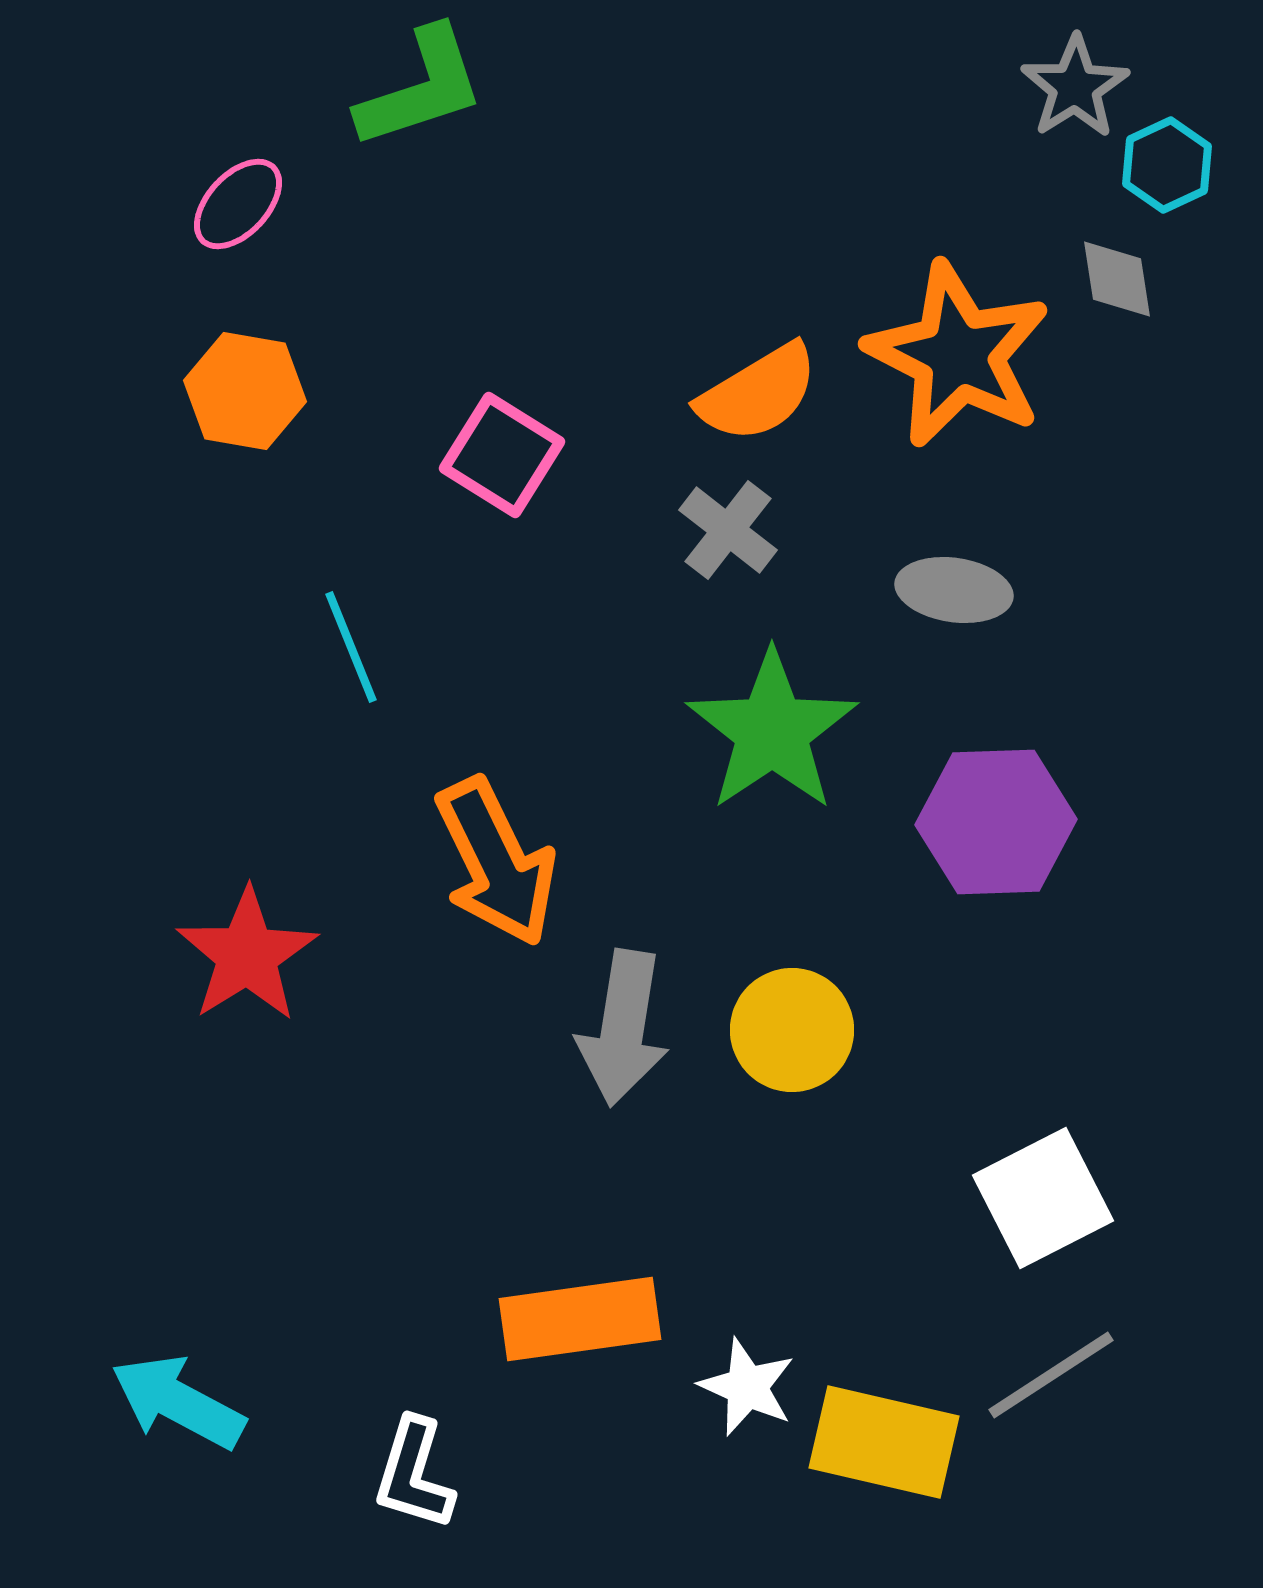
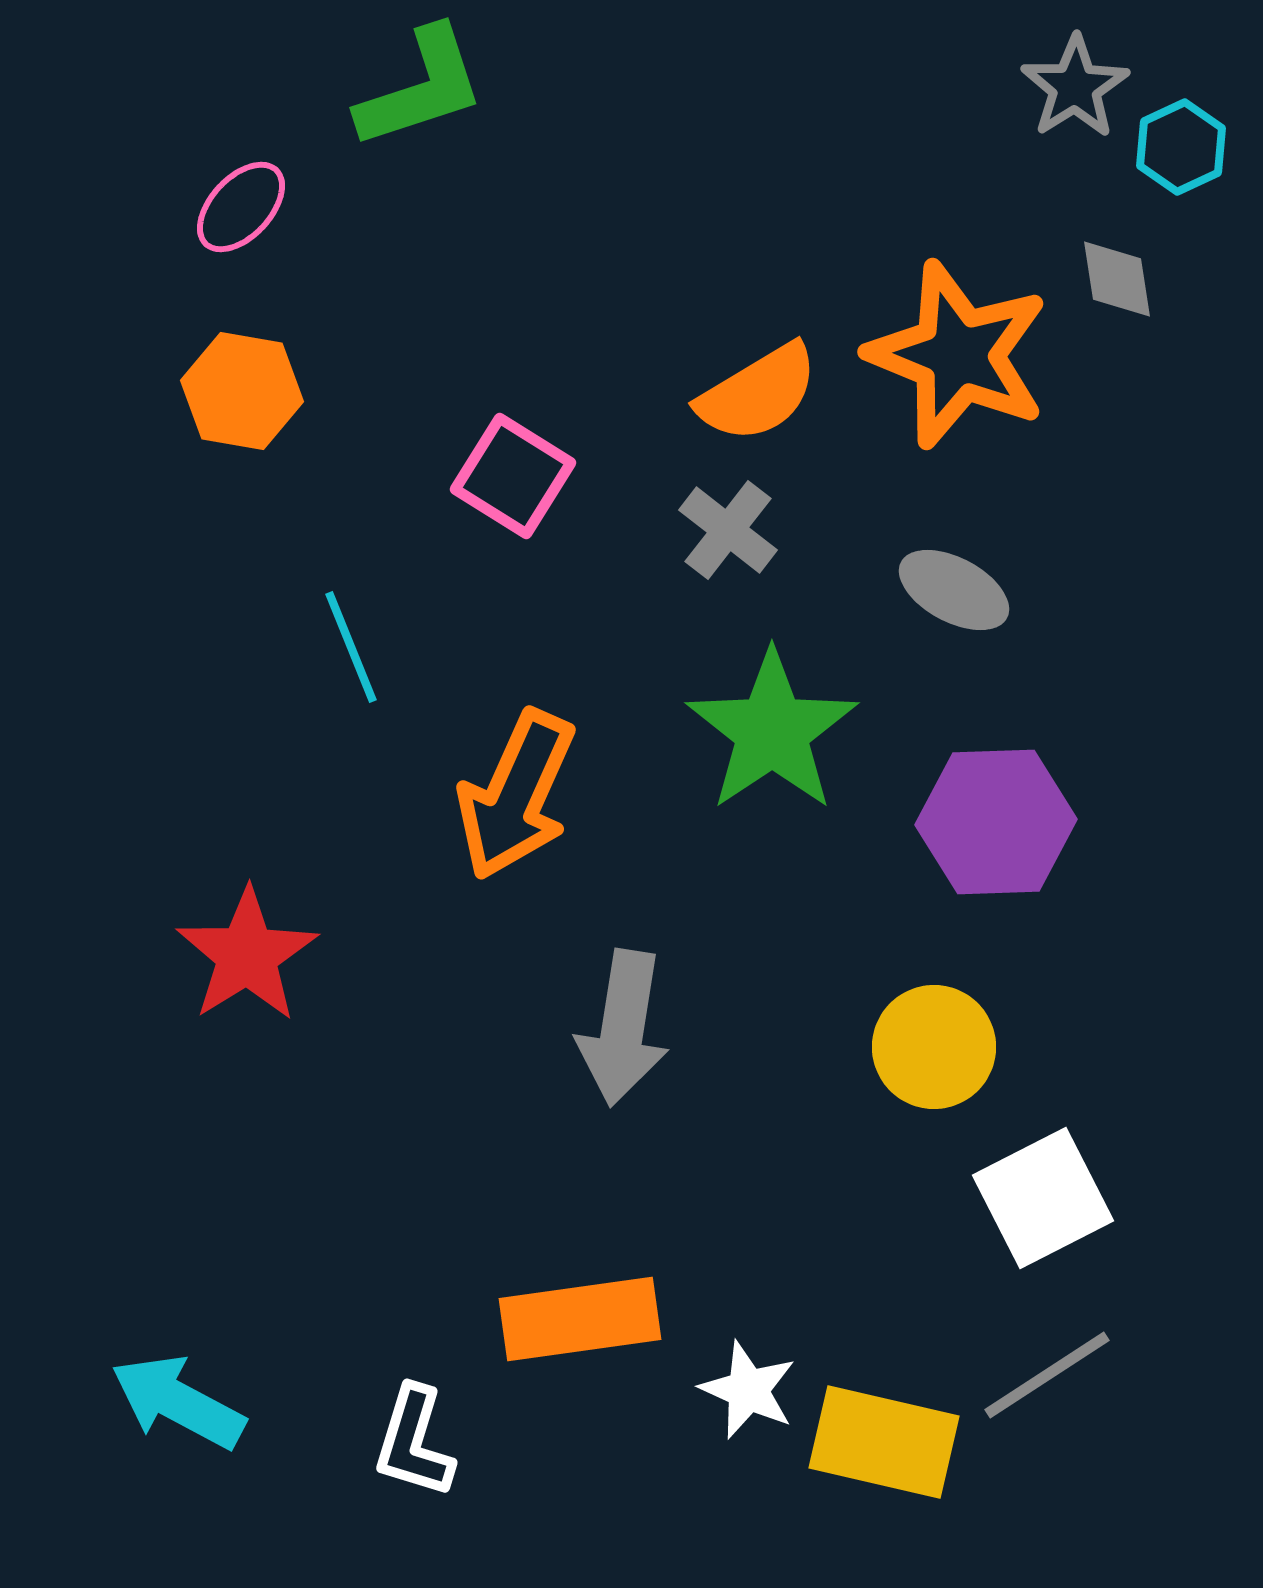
cyan hexagon: moved 14 px right, 18 px up
pink ellipse: moved 3 px right, 3 px down
orange star: rotated 5 degrees counterclockwise
orange hexagon: moved 3 px left
pink square: moved 11 px right, 21 px down
gray ellipse: rotated 20 degrees clockwise
orange arrow: moved 20 px right, 67 px up; rotated 50 degrees clockwise
yellow circle: moved 142 px right, 17 px down
gray line: moved 4 px left
white star: moved 1 px right, 3 px down
white L-shape: moved 32 px up
